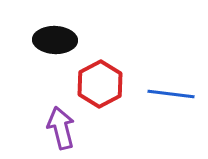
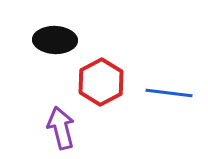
red hexagon: moved 1 px right, 2 px up
blue line: moved 2 px left, 1 px up
